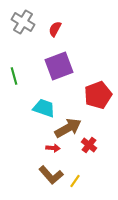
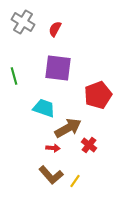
purple square: moved 1 px left, 2 px down; rotated 28 degrees clockwise
